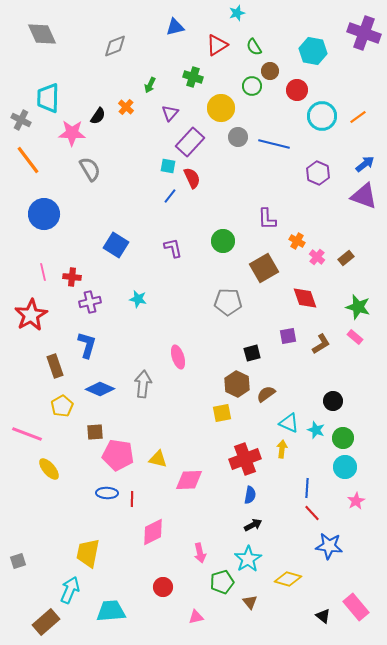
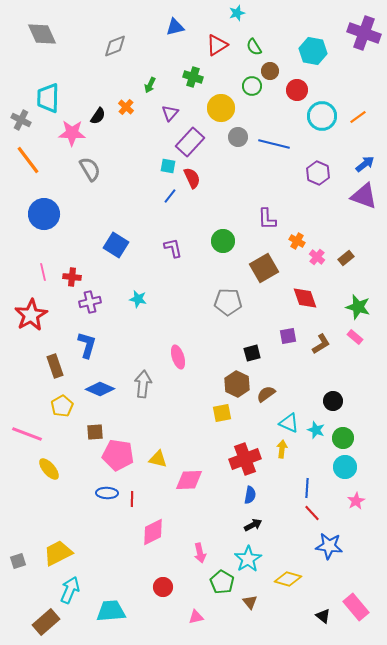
yellow trapezoid at (88, 553): moved 30 px left; rotated 52 degrees clockwise
green pentagon at (222, 582): rotated 25 degrees counterclockwise
